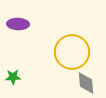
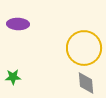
yellow circle: moved 12 px right, 4 px up
